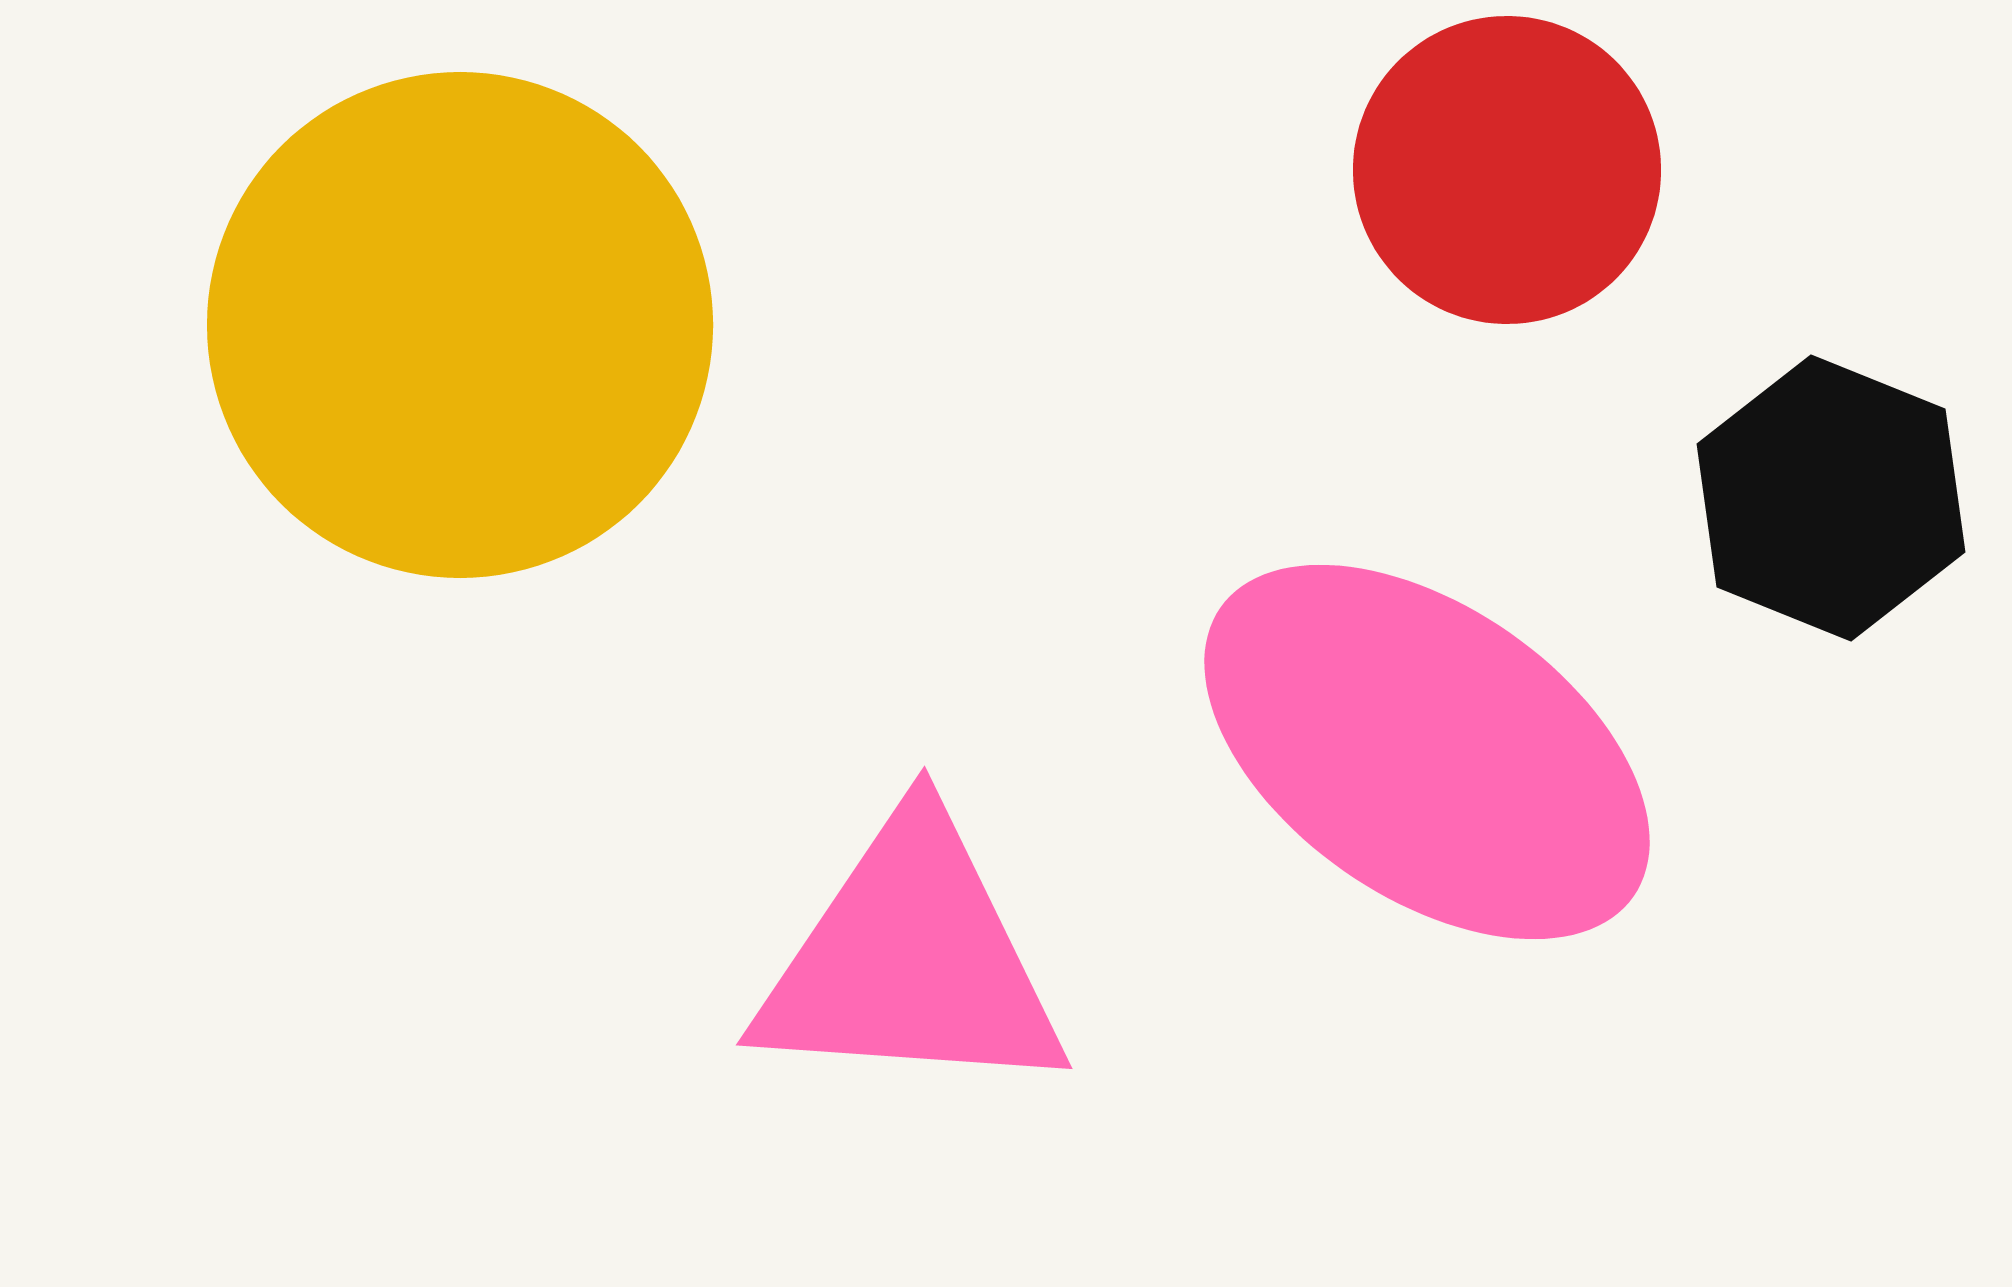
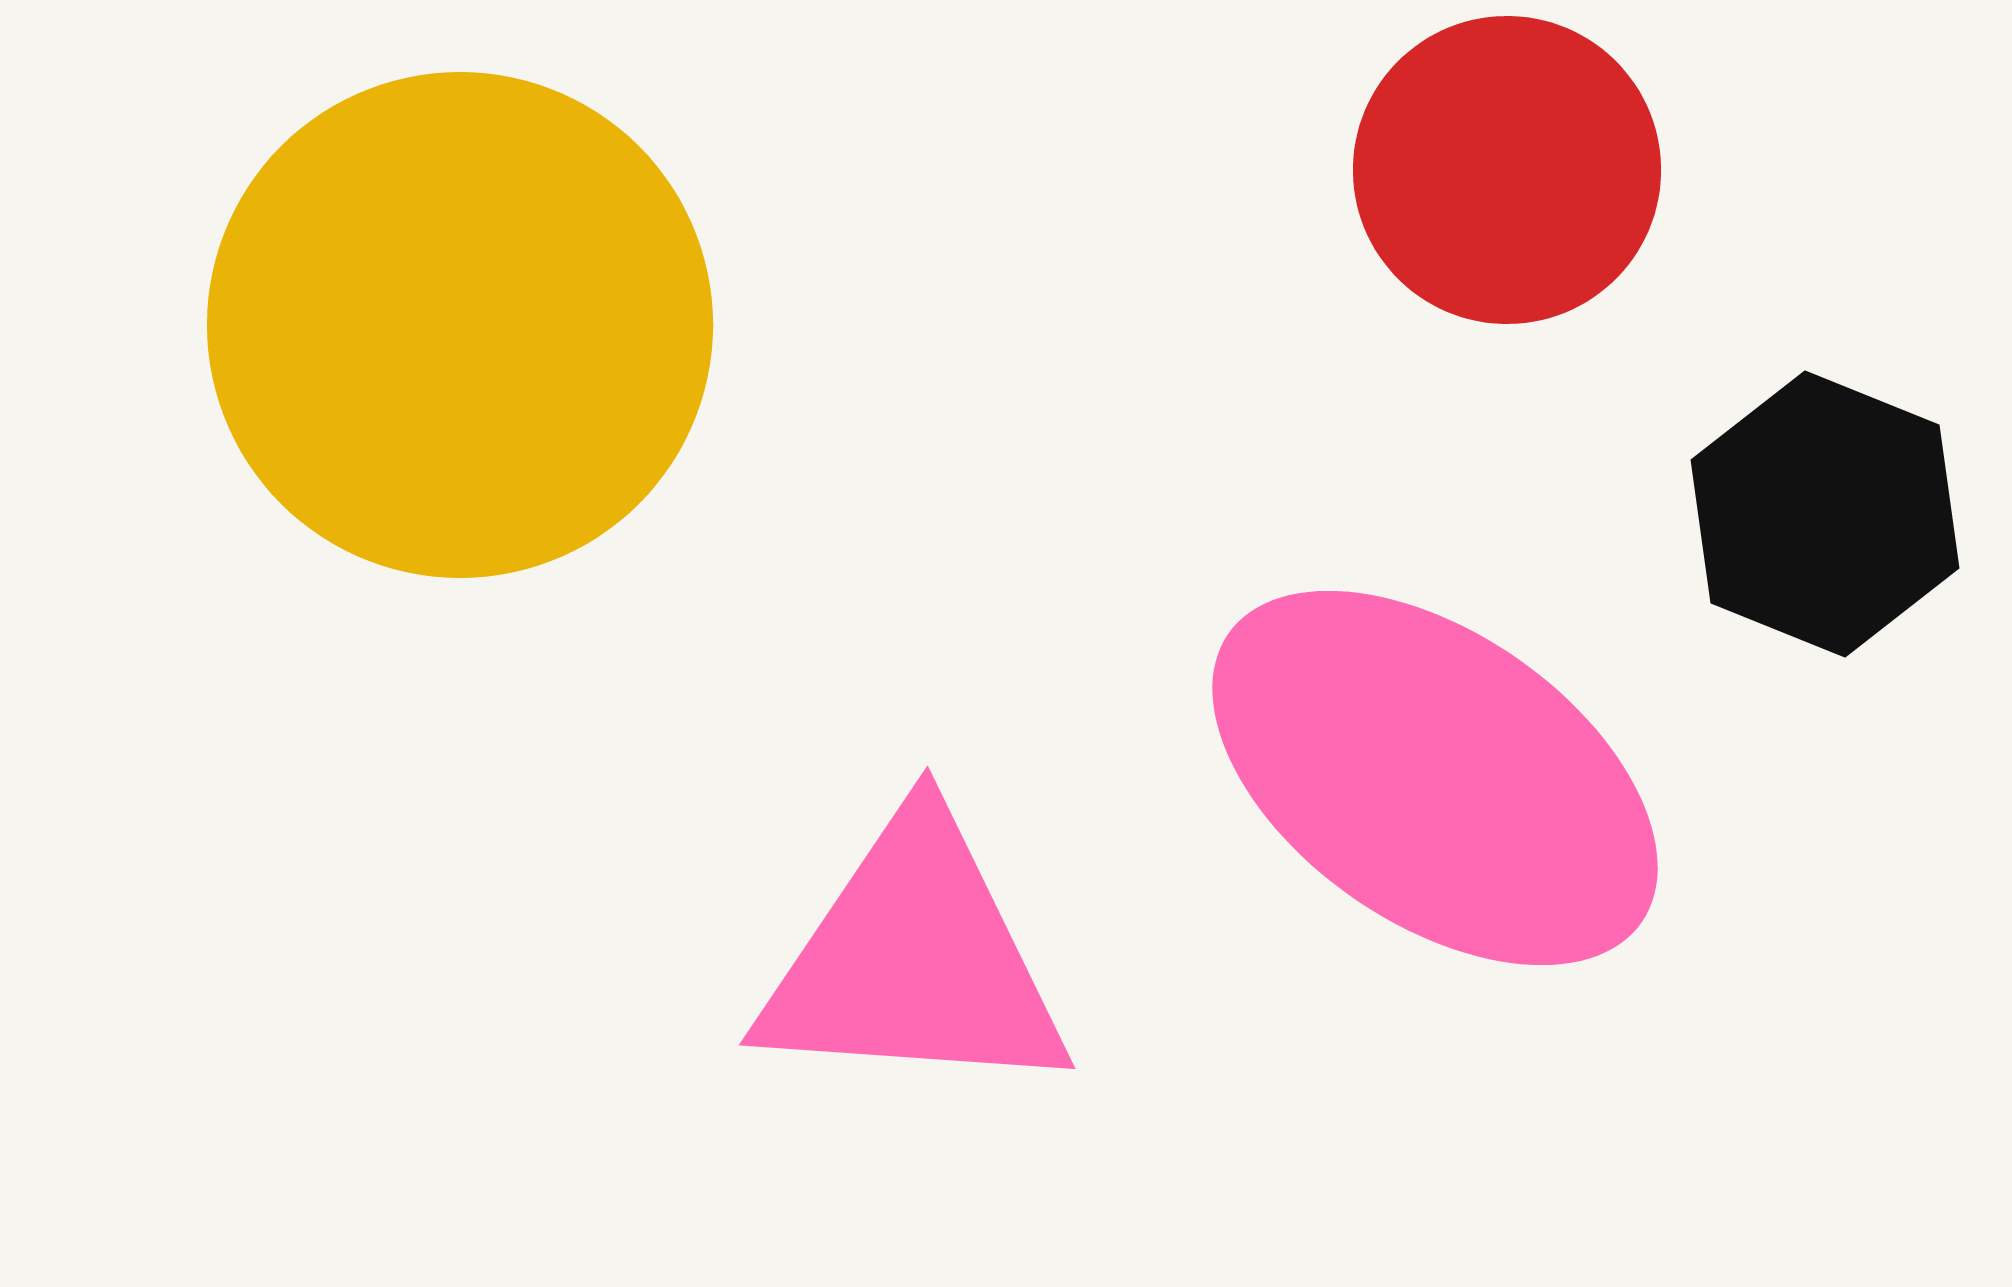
black hexagon: moved 6 px left, 16 px down
pink ellipse: moved 8 px right, 26 px down
pink triangle: moved 3 px right
